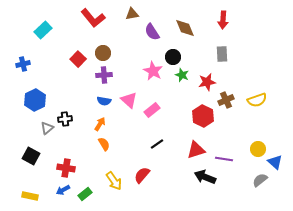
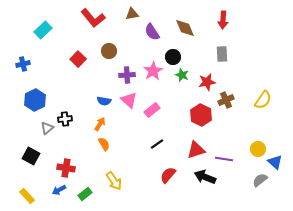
brown circle: moved 6 px right, 2 px up
pink star: rotated 12 degrees clockwise
purple cross: moved 23 px right
yellow semicircle: moved 6 px right; rotated 36 degrees counterclockwise
red hexagon: moved 2 px left, 1 px up
red semicircle: moved 26 px right
blue arrow: moved 4 px left
yellow rectangle: moved 3 px left; rotated 35 degrees clockwise
